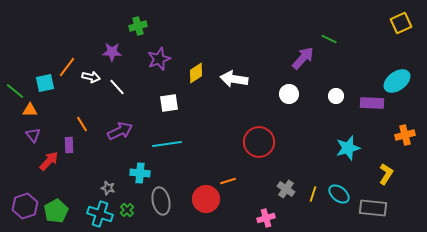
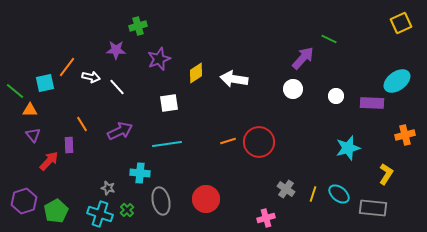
purple star at (112, 52): moved 4 px right, 2 px up
white circle at (289, 94): moved 4 px right, 5 px up
orange line at (228, 181): moved 40 px up
purple hexagon at (25, 206): moved 1 px left, 5 px up
